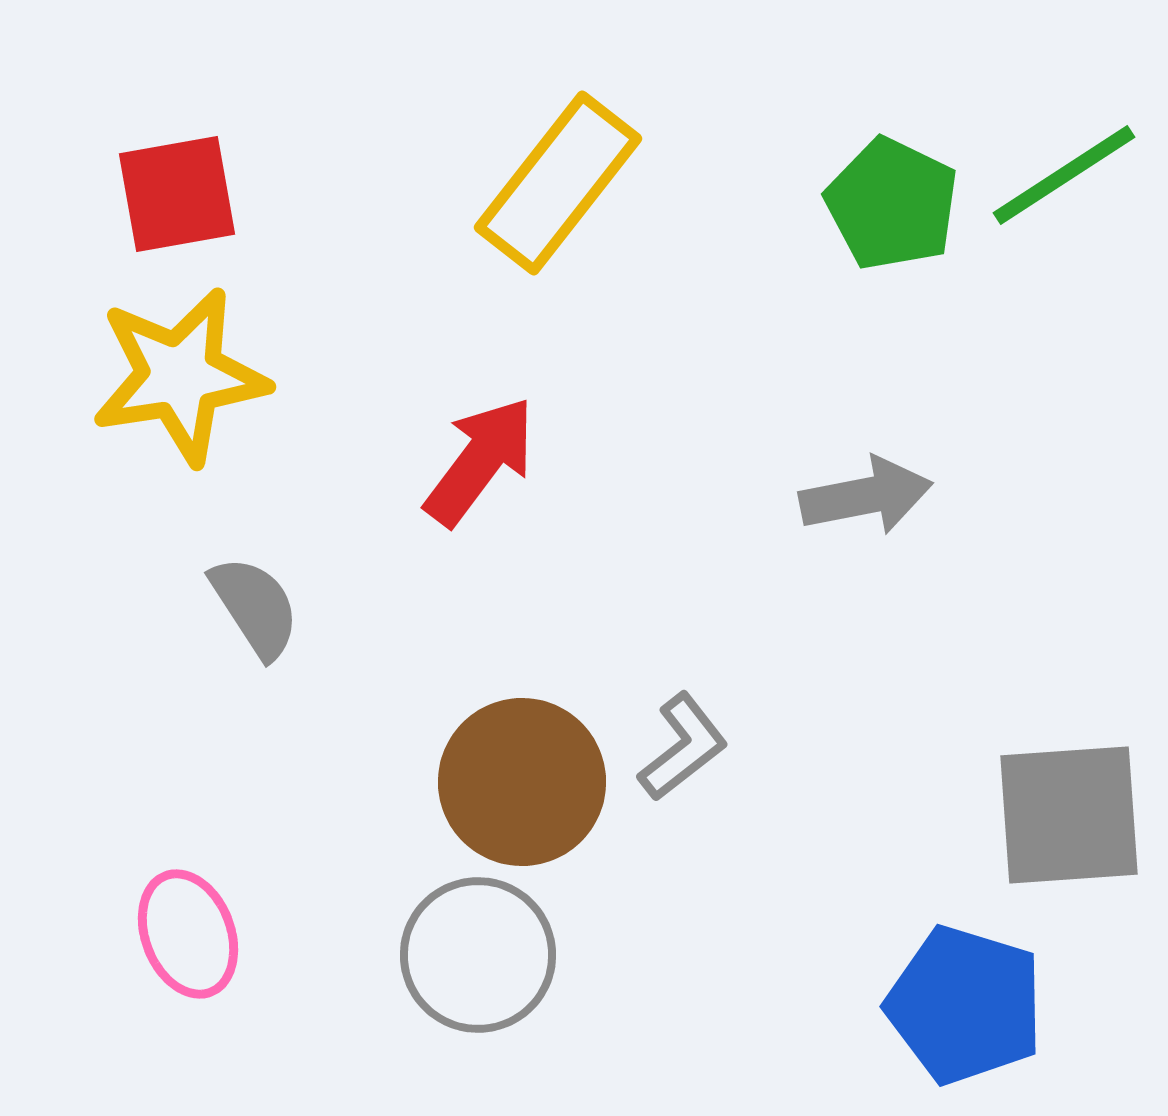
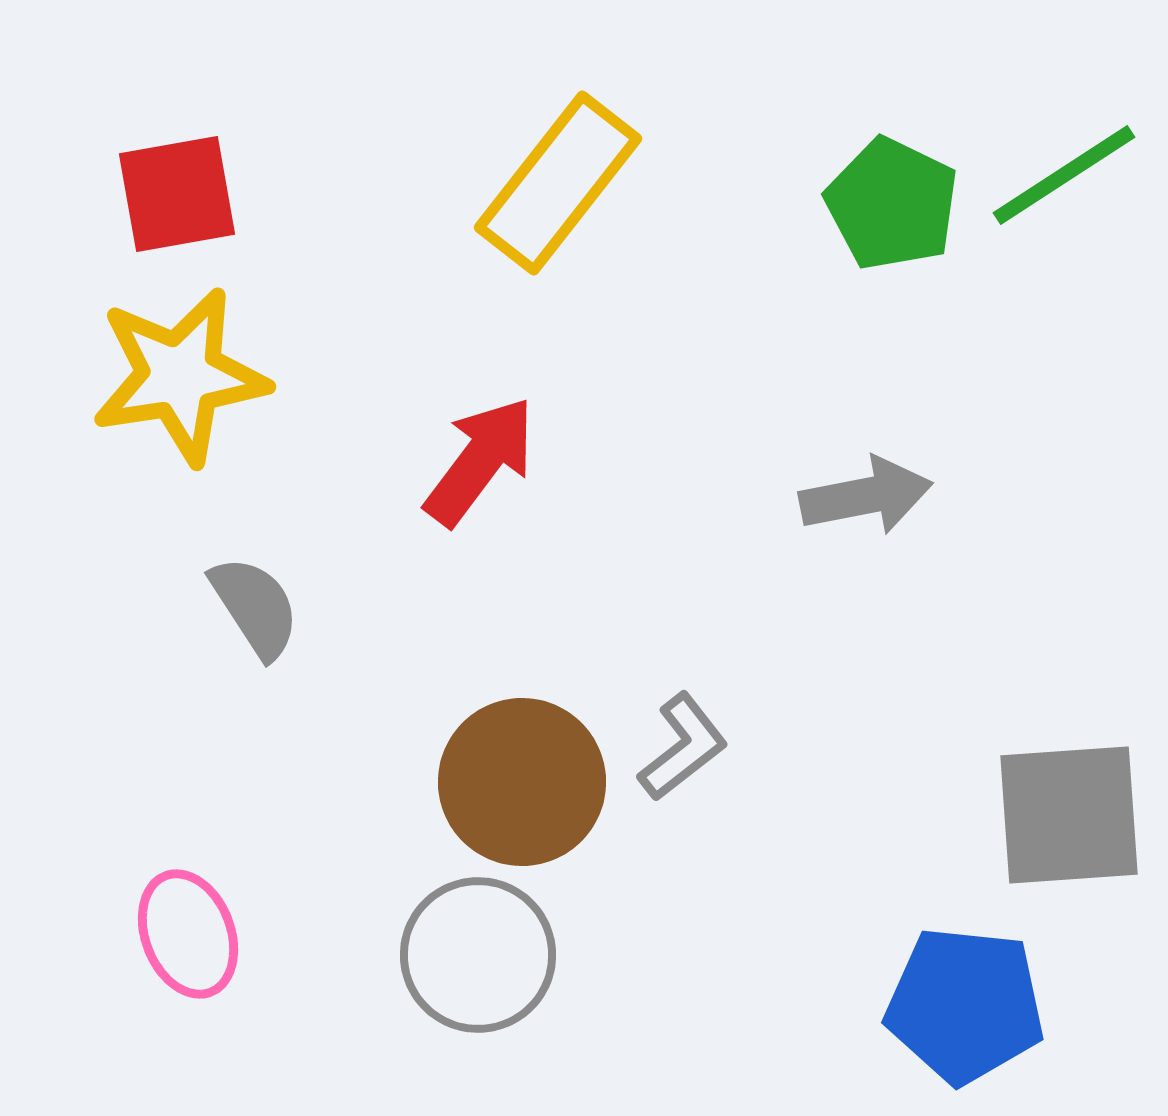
blue pentagon: rotated 11 degrees counterclockwise
